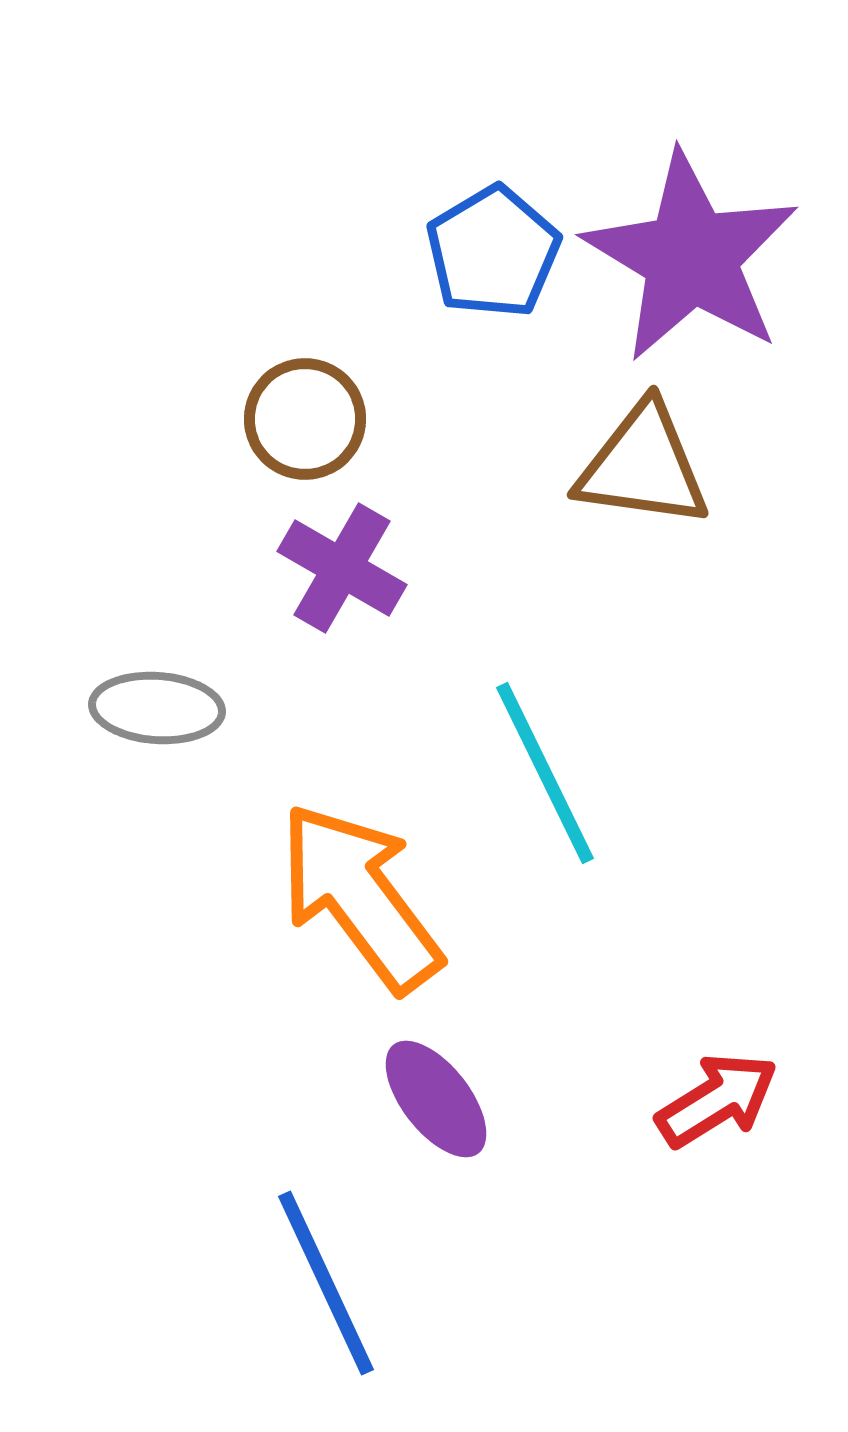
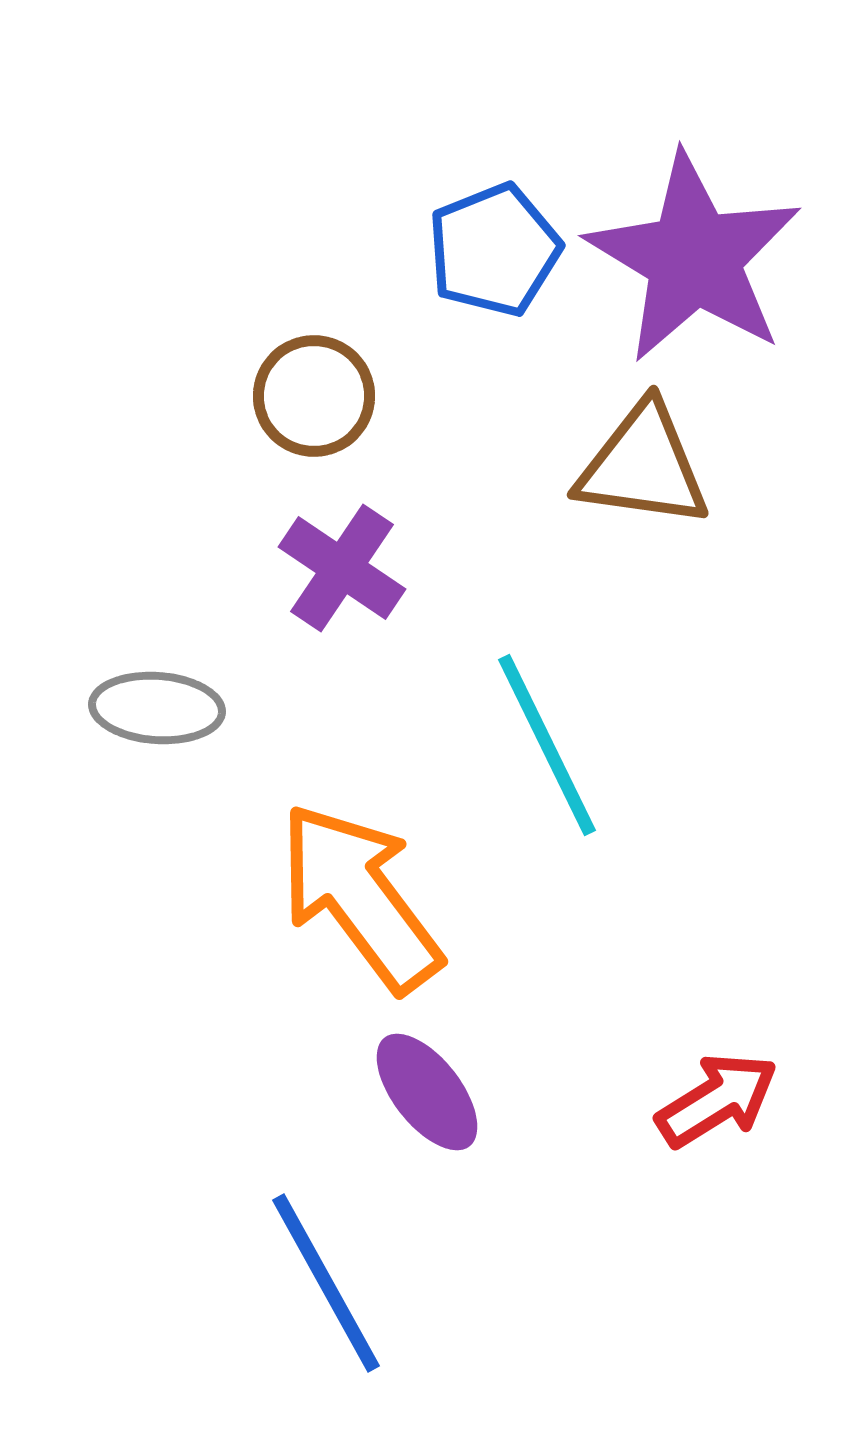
blue pentagon: moved 1 px right, 2 px up; rotated 9 degrees clockwise
purple star: moved 3 px right, 1 px down
brown circle: moved 9 px right, 23 px up
purple cross: rotated 4 degrees clockwise
cyan line: moved 2 px right, 28 px up
purple ellipse: moved 9 px left, 7 px up
blue line: rotated 4 degrees counterclockwise
